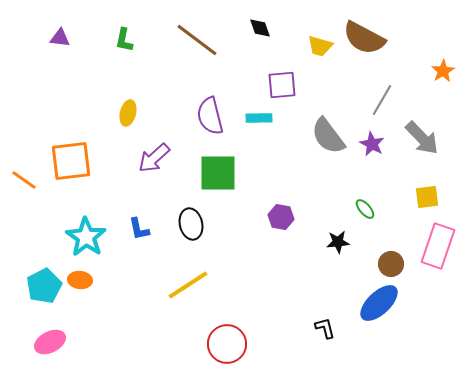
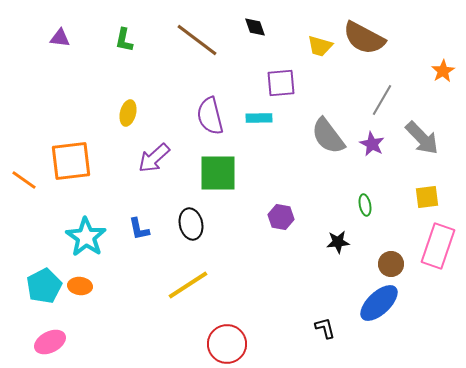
black diamond: moved 5 px left, 1 px up
purple square: moved 1 px left, 2 px up
green ellipse: moved 4 px up; rotated 30 degrees clockwise
orange ellipse: moved 6 px down
